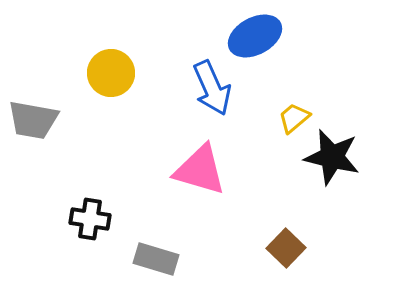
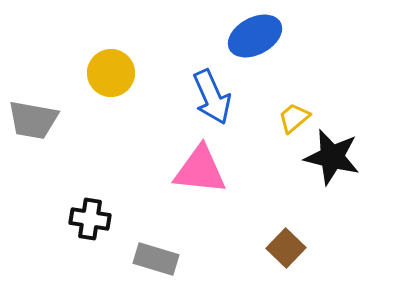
blue arrow: moved 9 px down
pink triangle: rotated 10 degrees counterclockwise
